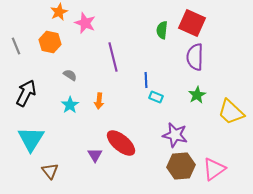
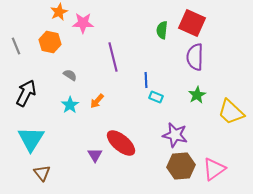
pink star: moved 2 px left; rotated 20 degrees counterclockwise
orange arrow: moved 2 px left; rotated 35 degrees clockwise
brown triangle: moved 8 px left, 2 px down
